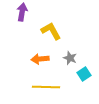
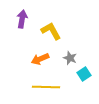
purple arrow: moved 7 px down
orange arrow: rotated 18 degrees counterclockwise
